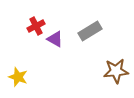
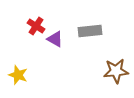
red cross: rotated 30 degrees counterclockwise
gray rectangle: rotated 25 degrees clockwise
yellow star: moved 2 px up
